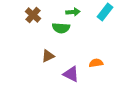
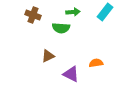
brown cross: rotated 21 degrees counterclockwise
